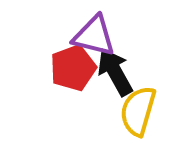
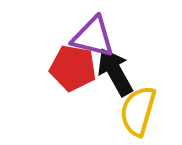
purple triangle: moved 1 px left, 1 px down
red pentagon: rotated 30 degrees clockwise
